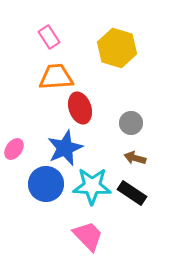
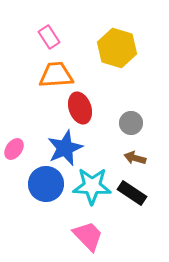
orange trapezoid: moved 2 px up
